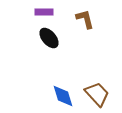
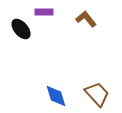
brown L-shape: moved 1 px right; rotated 25 degrees counterclockwise
black ellipse: moved 28 px left, 9 px up
blue diamond: moved 7 px left
